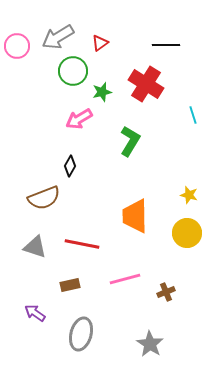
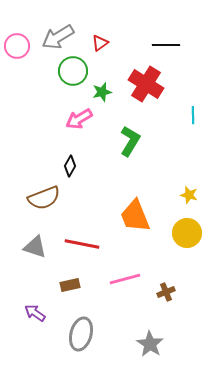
cyan line: rotated 18 degrees clockwise
orange trapezoid: rotated 21 degrees counterclockwise
